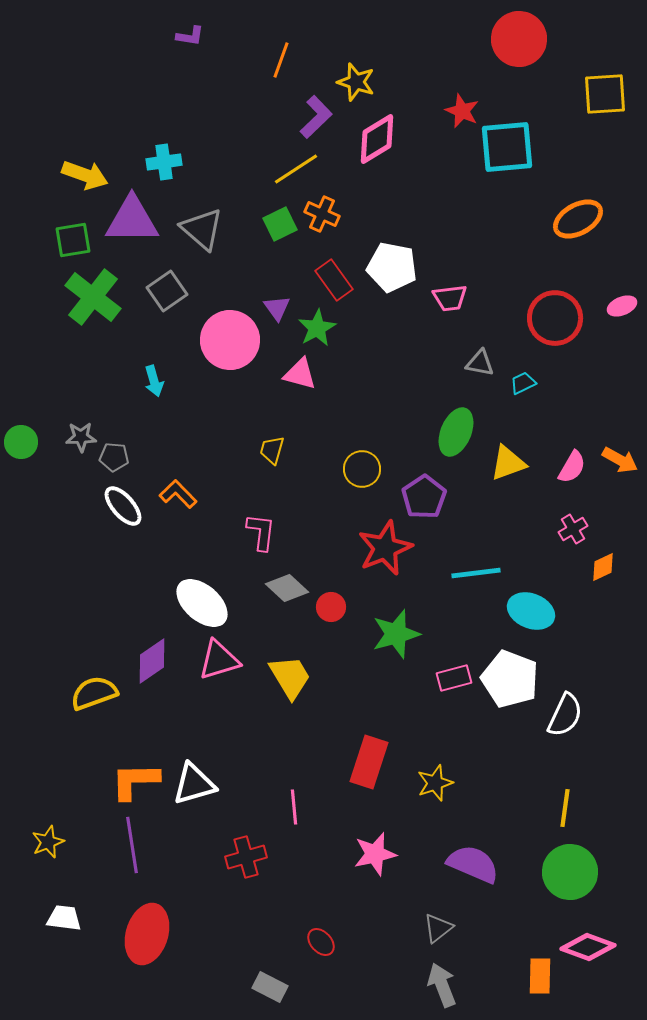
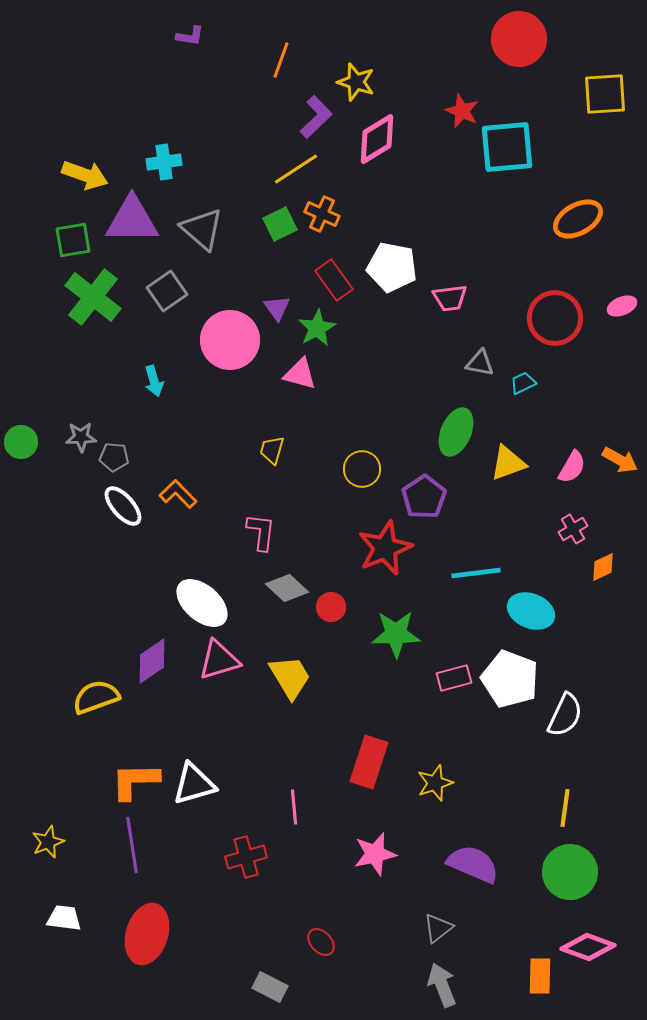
green star at (396, 634): rotated 15 degrees clockwise
yellow semicircle at (94, 693): moved 2 px right, 4 px down
